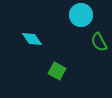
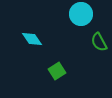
cyan circle: moved 1 px up
green square: rotated 30 degrees clockwise
